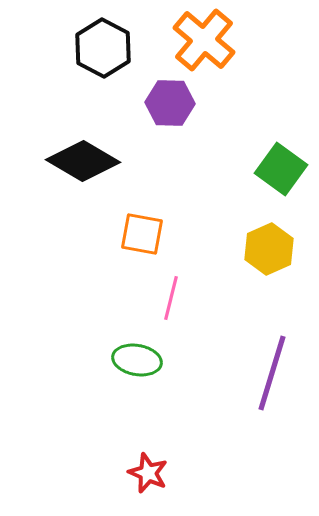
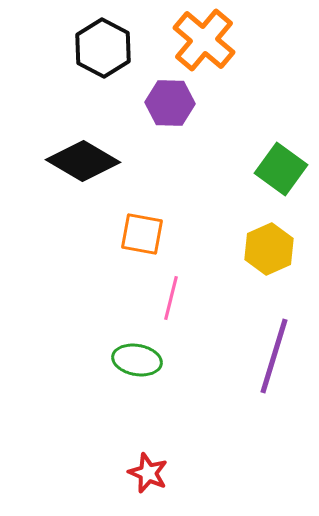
purple line: moved 2 px right, 17 px up
